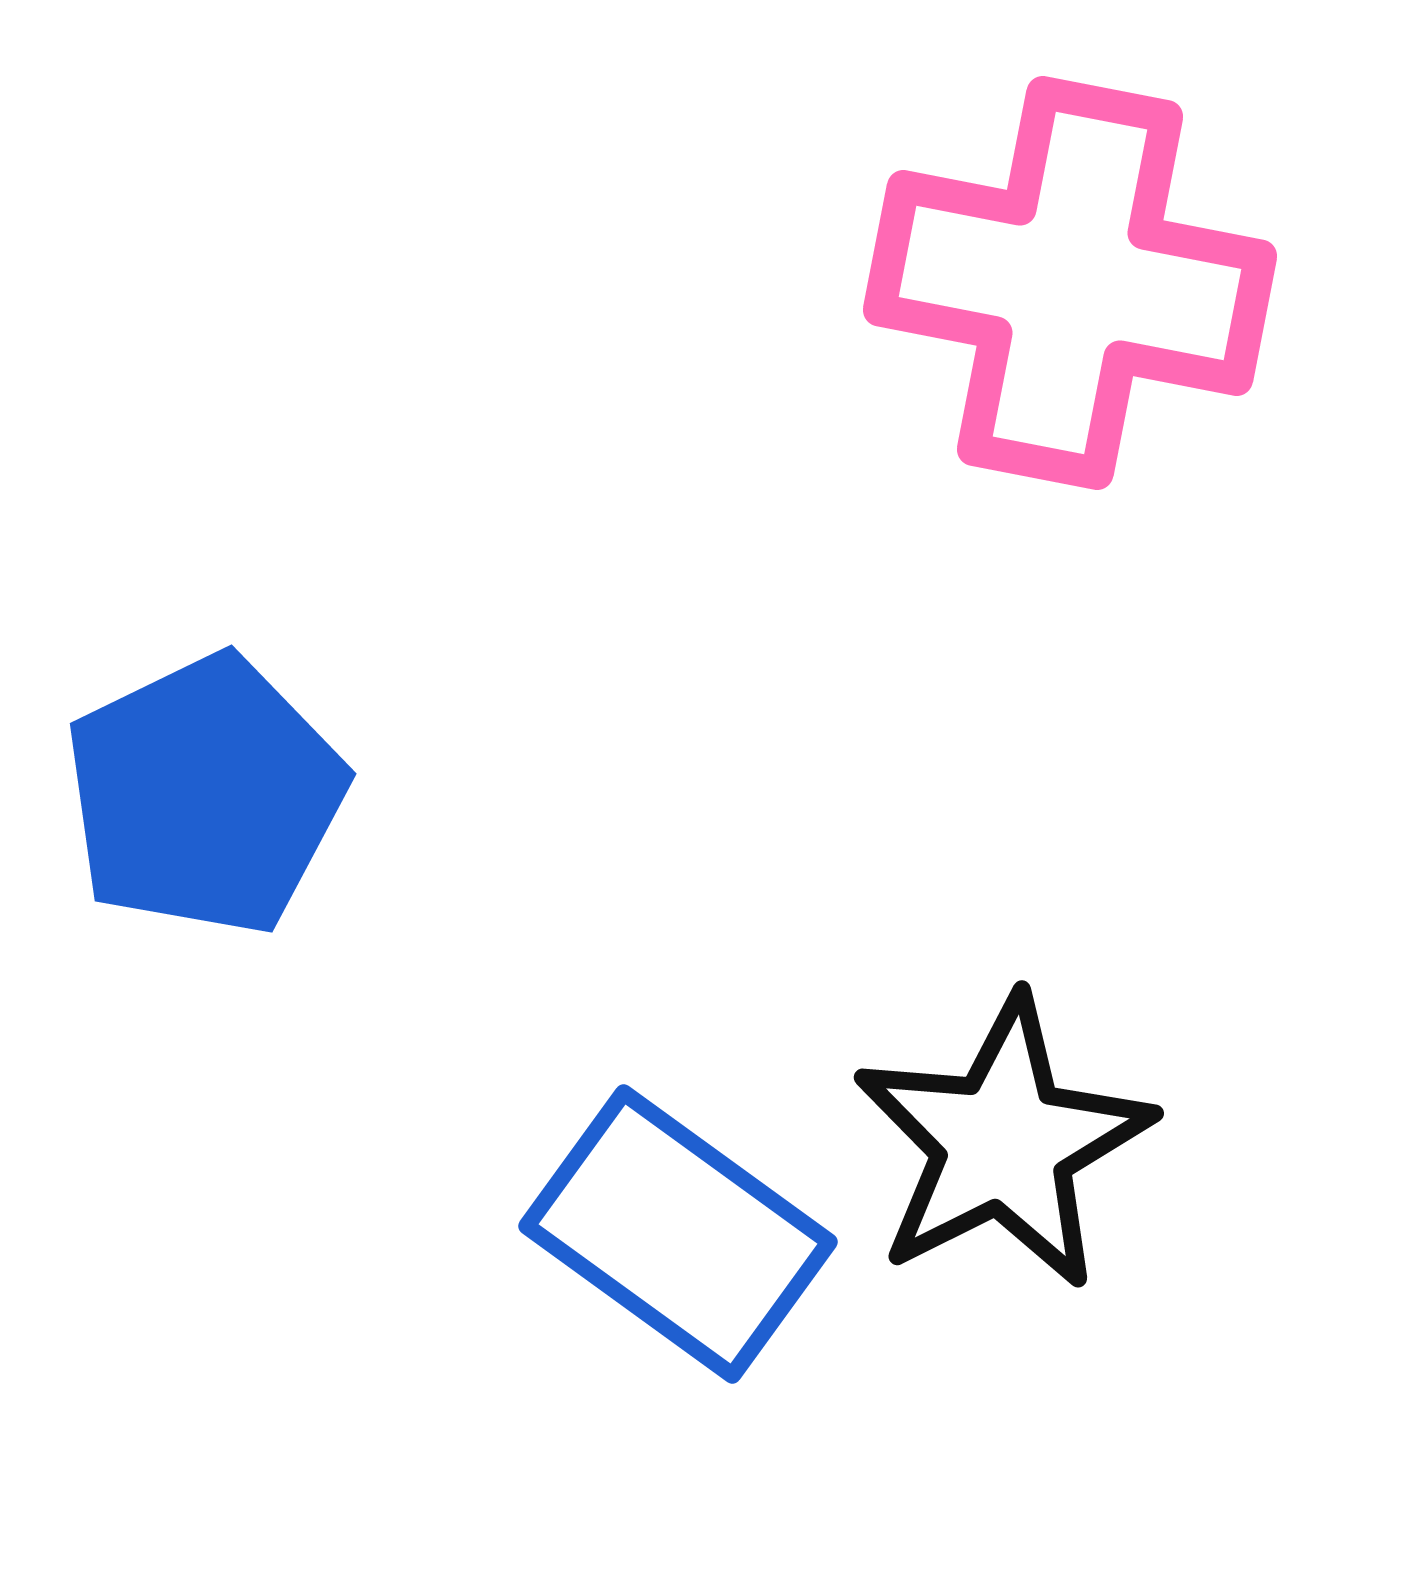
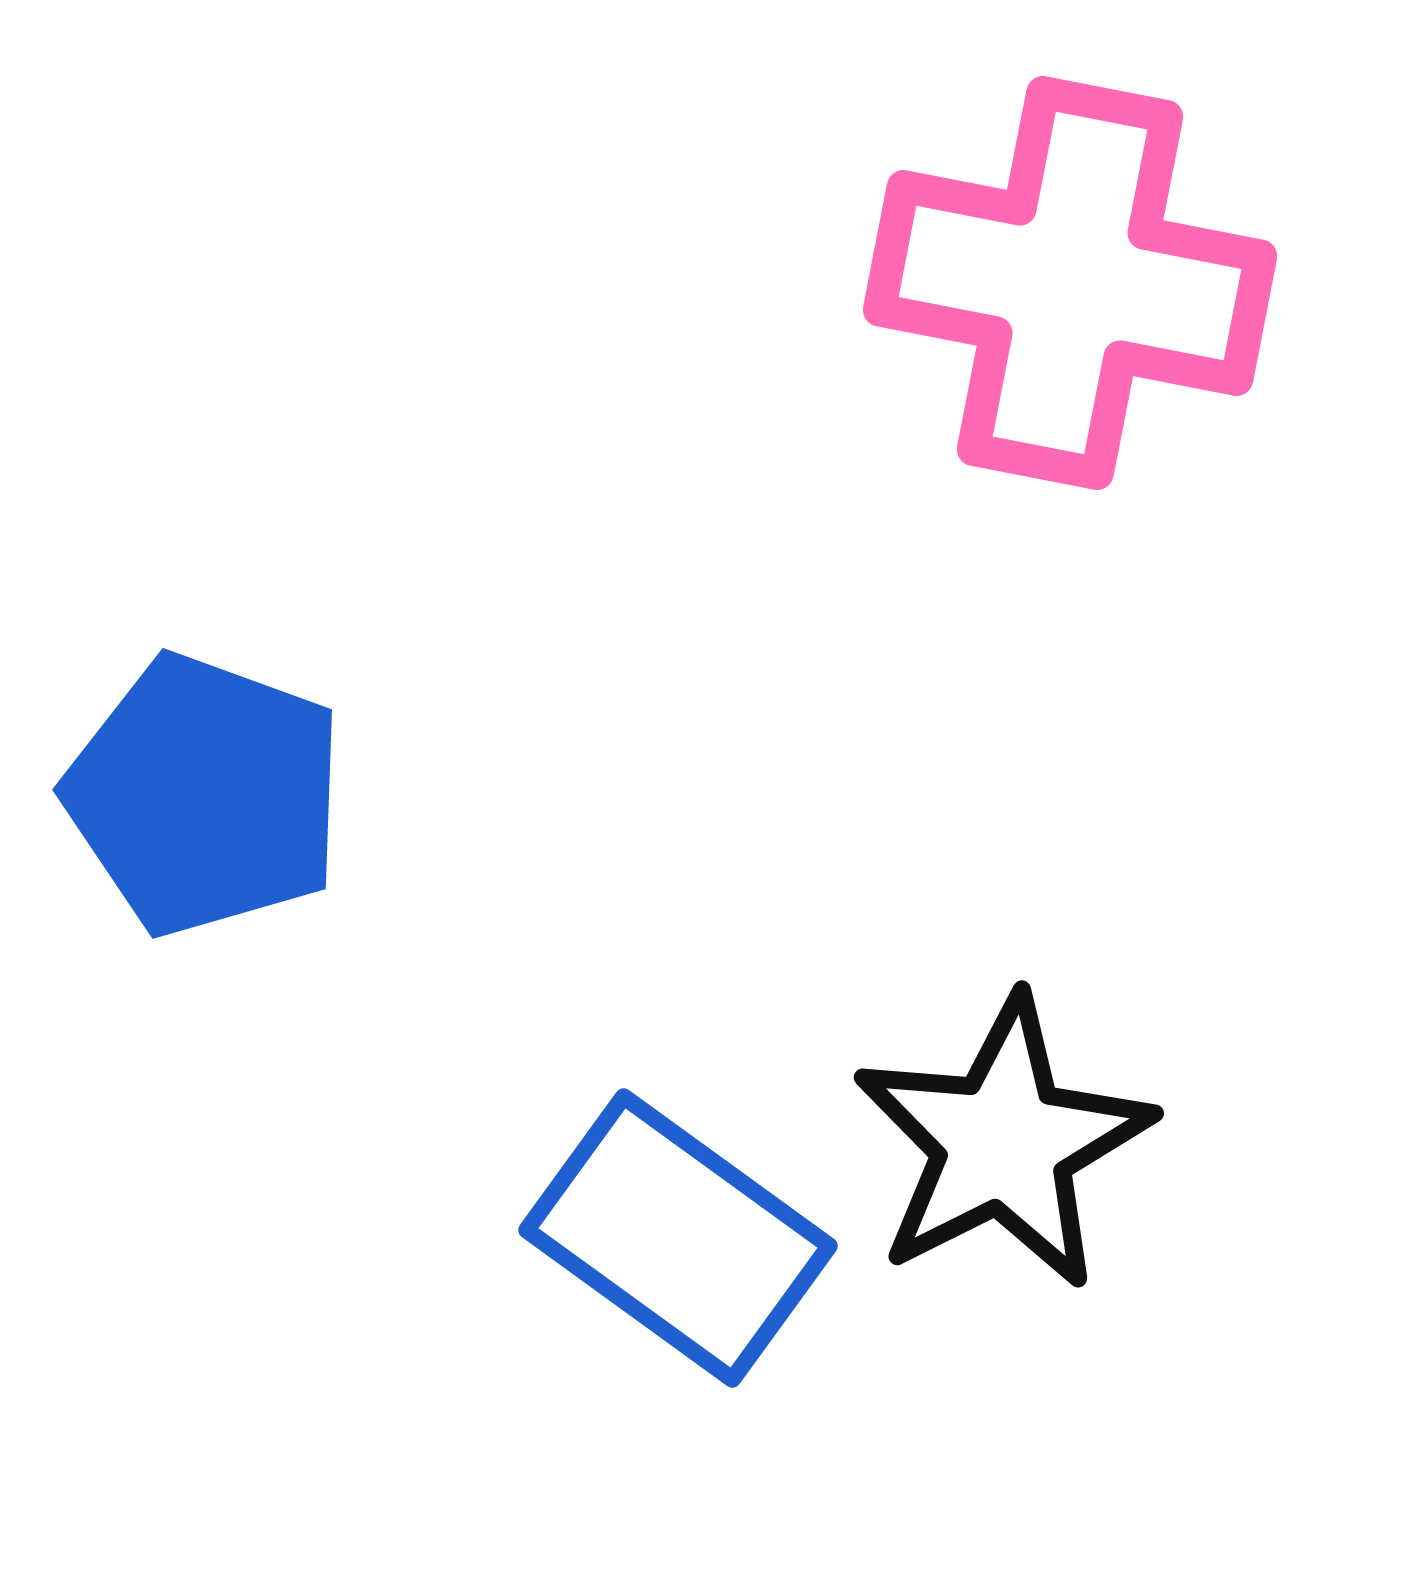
blue pentagon: rotated 26 degrees counterclockwise
blue rectangle: moved 4 px down
